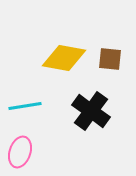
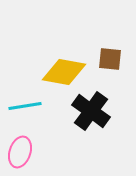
yellow diamond: moved 14 px down
